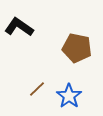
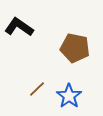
brown pentagon: moved 2 px left
